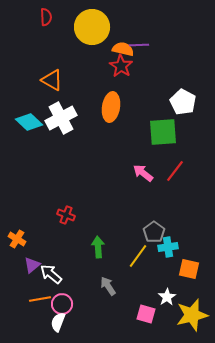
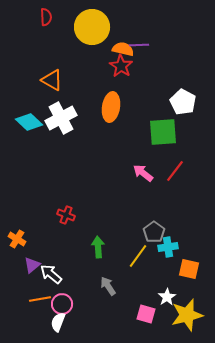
yellow star: moved 5 px left
